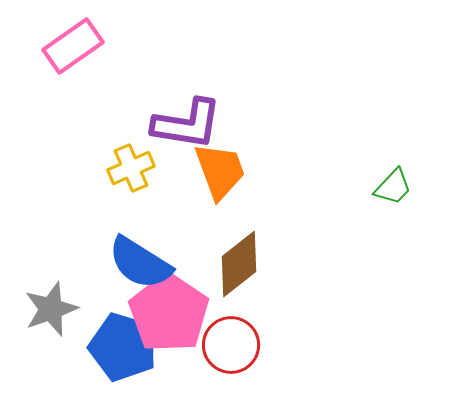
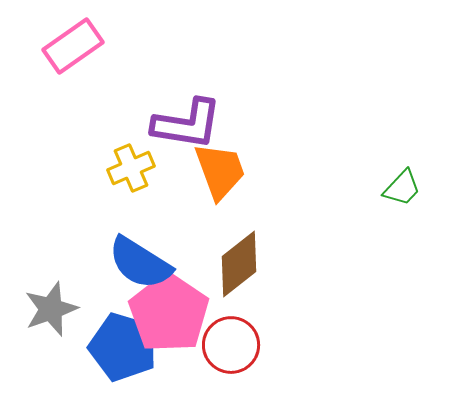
green trapezoid: moved 9 px right, 1 px down
